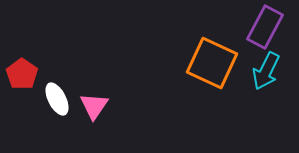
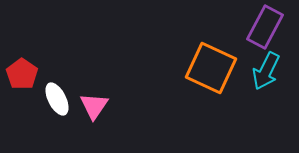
orange square: moved 1 px left, 5 px down
